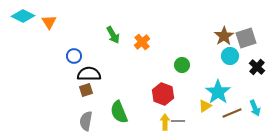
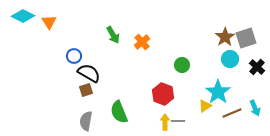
brown star: moved 1 px right, 1 px down
cyan circle: moved 3 px down
black semicircle: moved 1 px up; rotated 30 degrees clockwise
